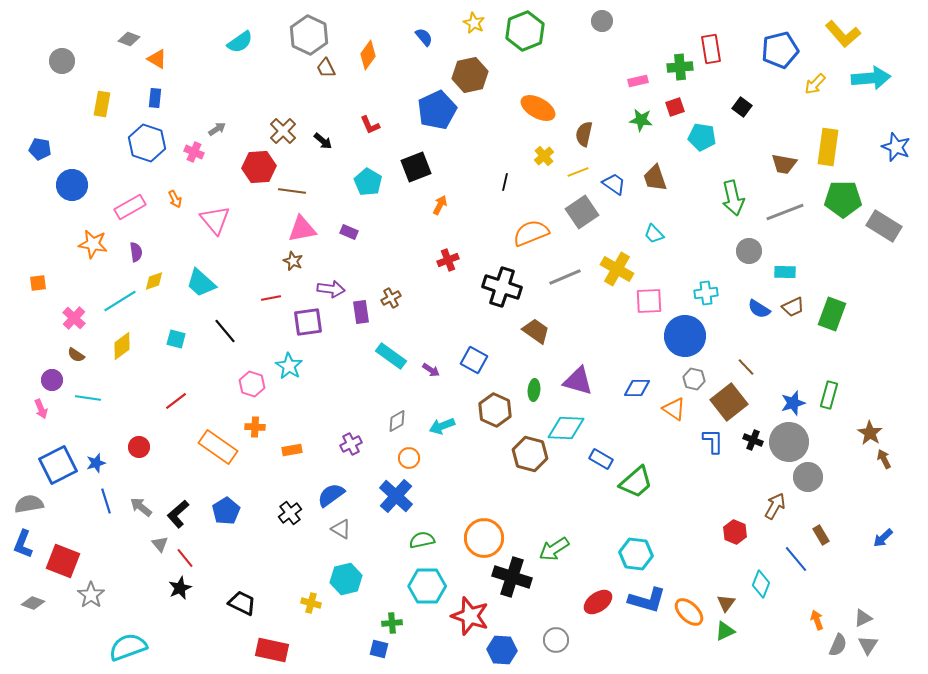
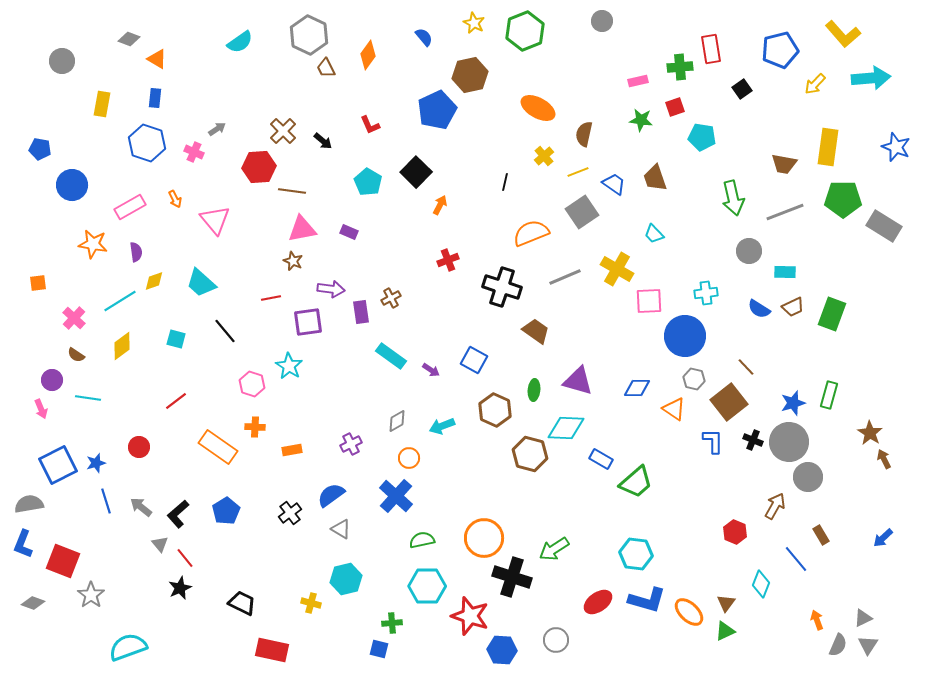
black square at (742, 107): moved 18 px up; rotated 18 degrees clockwise
black square at (416, 167): moved 5 px down; rotated 24 degrees counterclockwise
